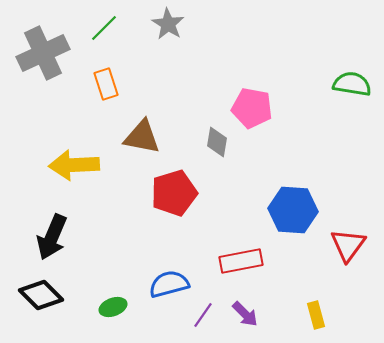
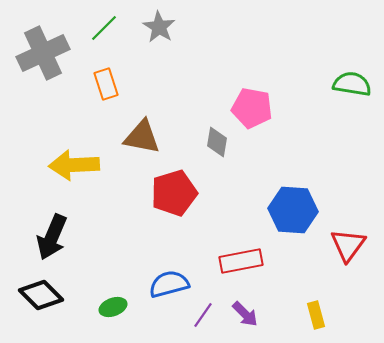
gray star: moved 9 px left, 3 px down
